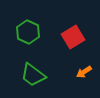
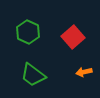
red square: rotated 10 degrees counterclockwise
orange arrow: rotated 21 degrees clockwise
